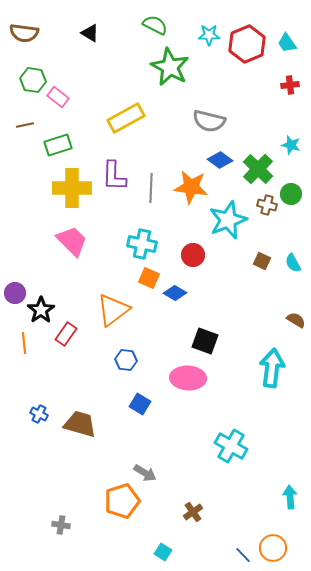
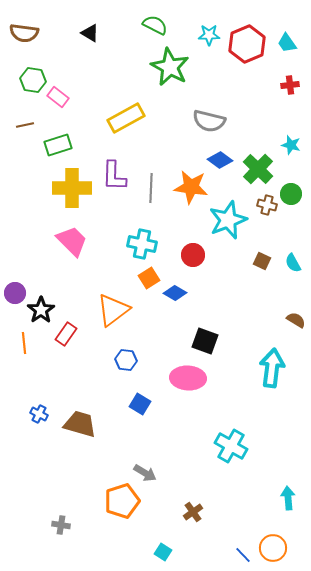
orange square at (149, 278): rotated 35 degrees clockwise
cyan arrow at (290, 497): moved 2 px left, 1 px down
